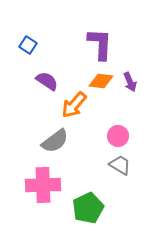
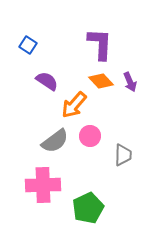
orange diamond: rotated 40 degrees clockwise
pink circle: moved 28 px left
gray trapezoid: moved 3 px right, 10 px up; rotated 60 degrees clockwise
